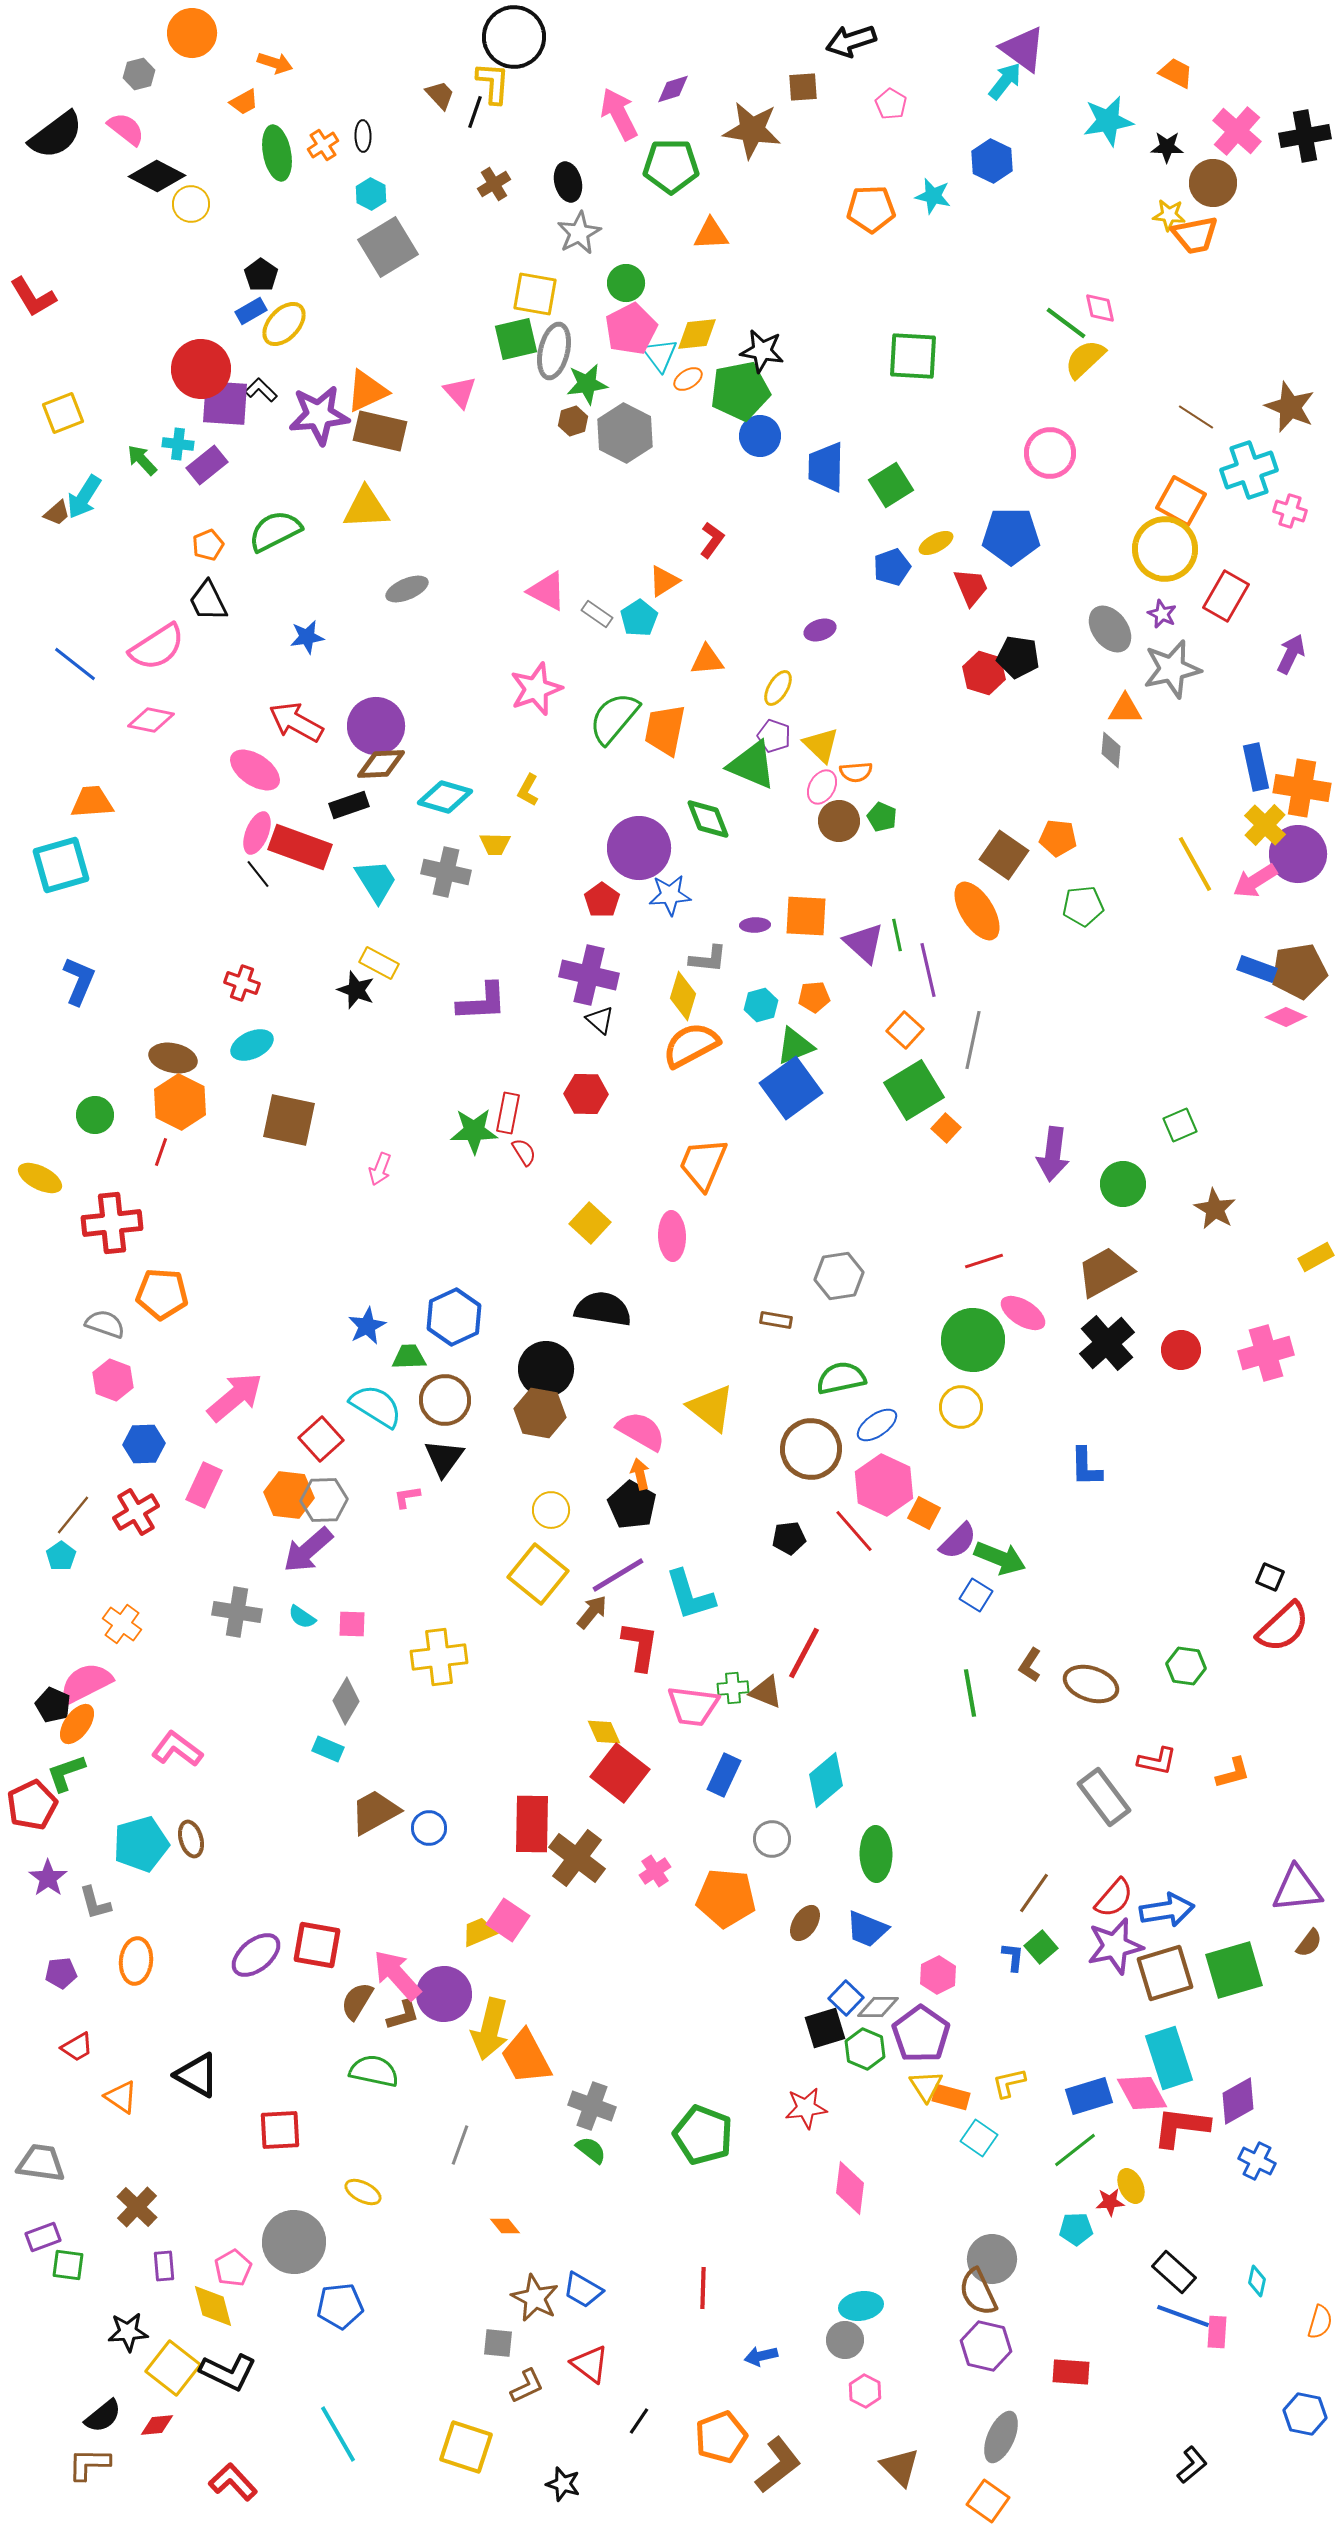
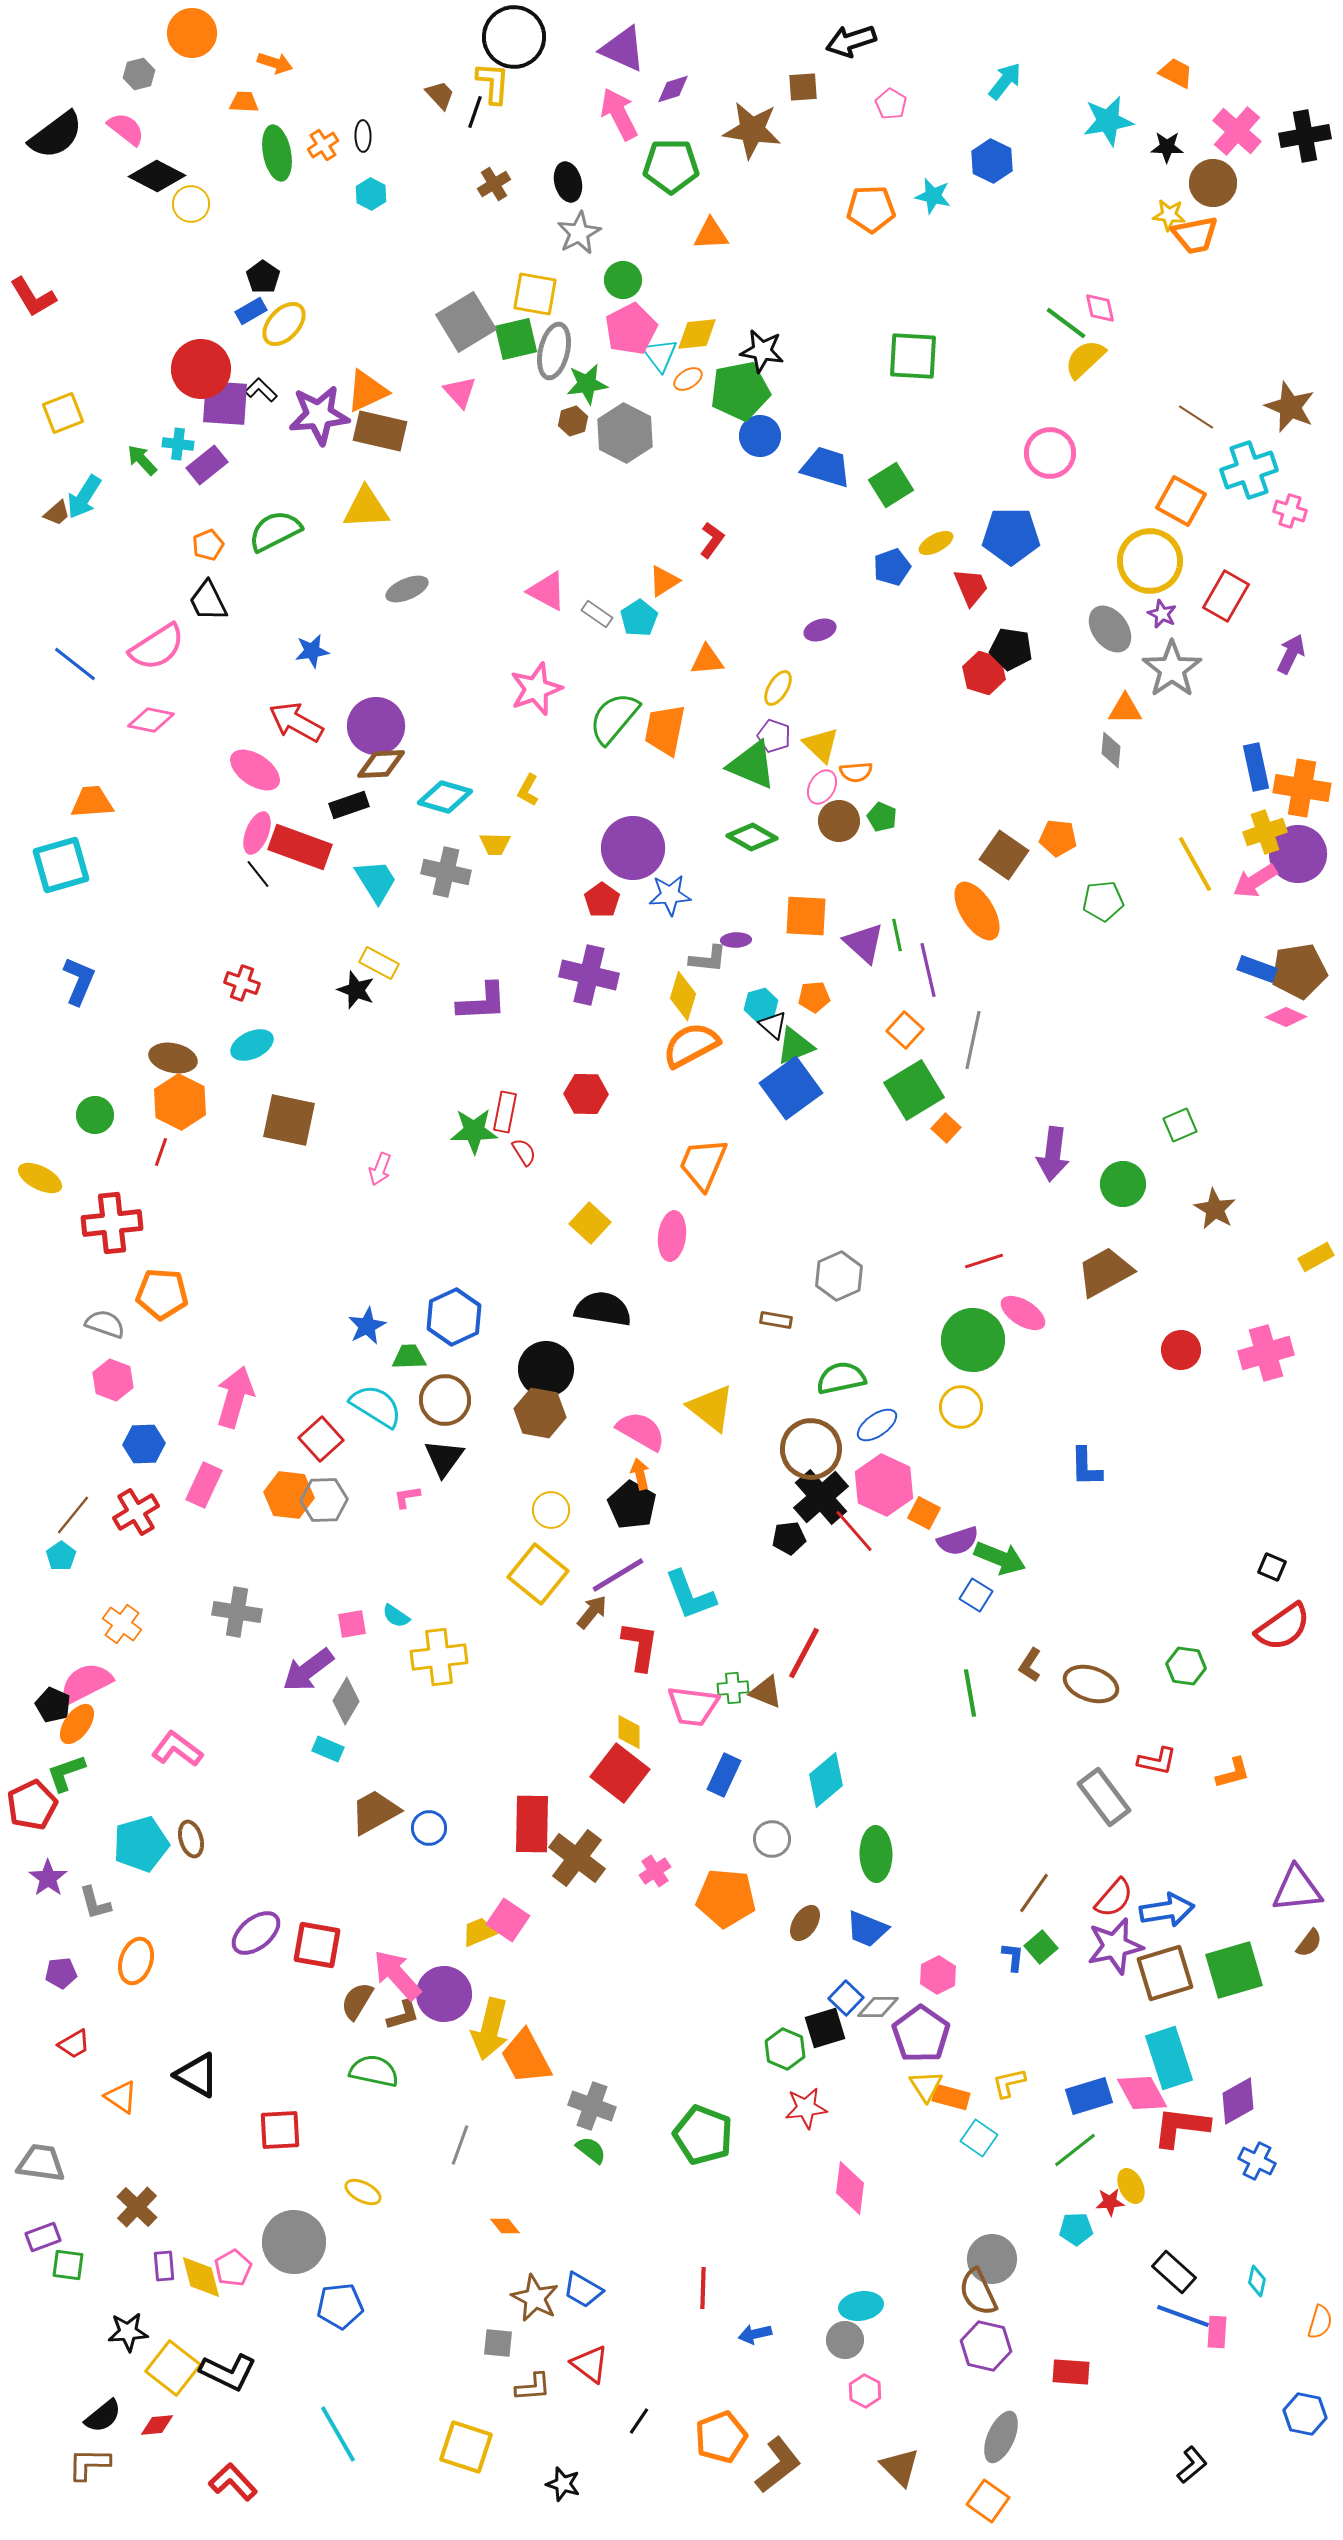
purple triangle at (1023, 49): moved 400 px left; rotated 12 degrees counterclockwise
orange trapezoid at (244, 102): rotated 148 degrees counterclockwise
gray square at (388, 247): moved 78 px right, 75 px down
black pentagon at (261, 275): moved 2 px right, 2 px down
green circle at (626, 283): moved 3 px left, 3 px up
blue trapezoid at (826, 467): rotated 106 degrees clockwise
yellow circle at (1165, 549): moved 15 px left, 12 px down
blue star at (307, 637): moved 5 px right, 14 px down
black pentagon at (1018, 657): moved 7 px left, 8 px up
gray star at (1172, 669): rotated 22 degrees counterclockwise
green diamond at (708, 819): moved 44 px right, 18 px down; rotated 39 degrees counterclockwise
yellow cross at (1265, 825): moved 7 px down; rotated 27 degrees clockwise
purple circle at (639, 848): moved 6 px left
green pentagon at (1083, 906): moved 20 px right, 5 px up
purple ellipse at (755, 925): moved 19 px left, 15 px down
black triangle at (600, 1020): moved 173 px right, 5 px down
red rectangle at (508, 1113): moved 3 px left, 1 px up
pink ellipse at (672, 1236): rotated 9 degrees clockwise
gray hexagon at (839, 1276): rotated 15 degrees counterclockwise
black cross at (1107, 1343): moved 286 px left, 154 px down
pink arrow at (235, 1397): rotated 34 degrees counterclockwise
purple semicircle at (958, 1541): rotated 27 degrees clockwise
purple arrow at (308, 1550): moved 120 px down; rotated 4 degrees clockwise
black square at (1270, 1577): moved 2 px right, 10 px up
cyan L-shape at (690, 1595): rotated 4 degrees counterclockwise
cyan semicircle at (302, 1617): moved 94 px right, 1 px up
pink square at (352, 1624): rotated 12 degrees counterclockwise
red semicircle at (1283, 1627): rotated 8 degrees clockwise
yellow diamond at (604, 1732): moved 25 px right; rotated 24 degrees clockwise
purple ellipse at (256, 1955): moved 22 px up
orange ellipse at (136, 1961): rotated 12 degrees clockwise
red trapezoid at (77, 2047): moved 3 px left, 3 px up
green hexagon at (865, 2049): moved 80 px left
yellow diamond at (213, 2306): moved 12 px left, 29 px up
blue arrow at (761, 2356): moved 6 px left, 22 px up
brown L-shape at (527, 2386): moved 6 px right, 1 px down; rotated 21 degrees clockwise
